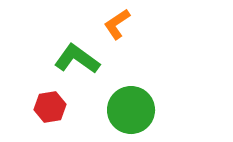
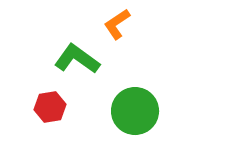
green circle: moved 4 px right, 1 px down
